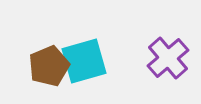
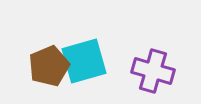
purple cross: moved 15 px left, 13 px down; rotated 33 degrees counterclockwise
